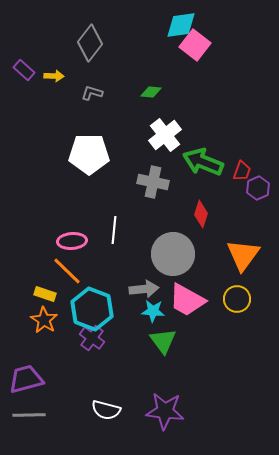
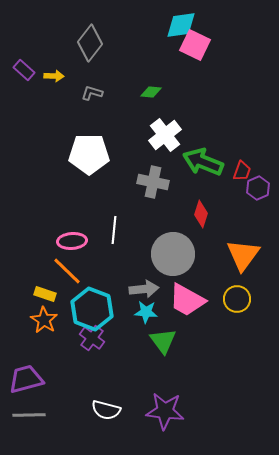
pink square: rotated 12 degrees counterclockwise
cyan star: moved 7 px left, 1 px down
